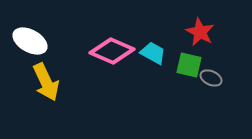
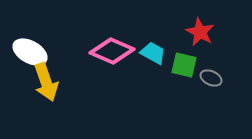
white ellipse: moved 11 px down
green square: moved 5 px left
yellow arrow: rotated 6 degrees clockwise
